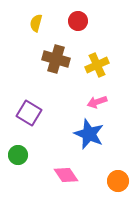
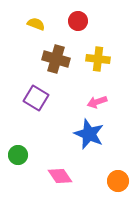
yellow semicircle: moved 1 px down; rotated 96 degrees clockwise
yellow cross: moved 1 px right, 6 px up; rotated 30 degrees clockwise
purple square: moved 7 px right, 15 px up
pink diamond: moved 6 px left, 1 px down
